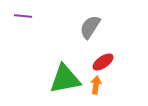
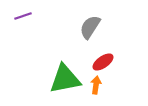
purple line: rotated 24 degrees counterclockwise
